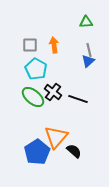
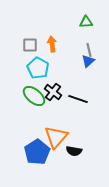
orange arrow: moved 2 px left, 1 px up
cyan pentagon: moved 2 px right, 1 px up
green ellipse: moved 1 px right, 1 px up
black semicircle: rotated 147 degrees clockwise
